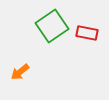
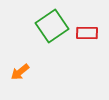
red rectangle: rotated 10 degrees counterclockwise
